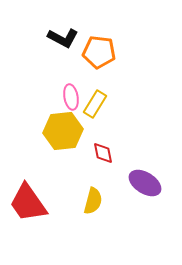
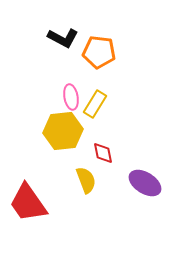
yellow semicircle: moved 7 px left, 21 px up; rotated 36 degrees counterclockwise
